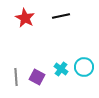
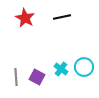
black line: moved 1 px right, 1 px down
